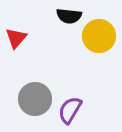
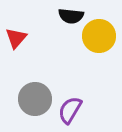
black semicircle: moved 2 px right
